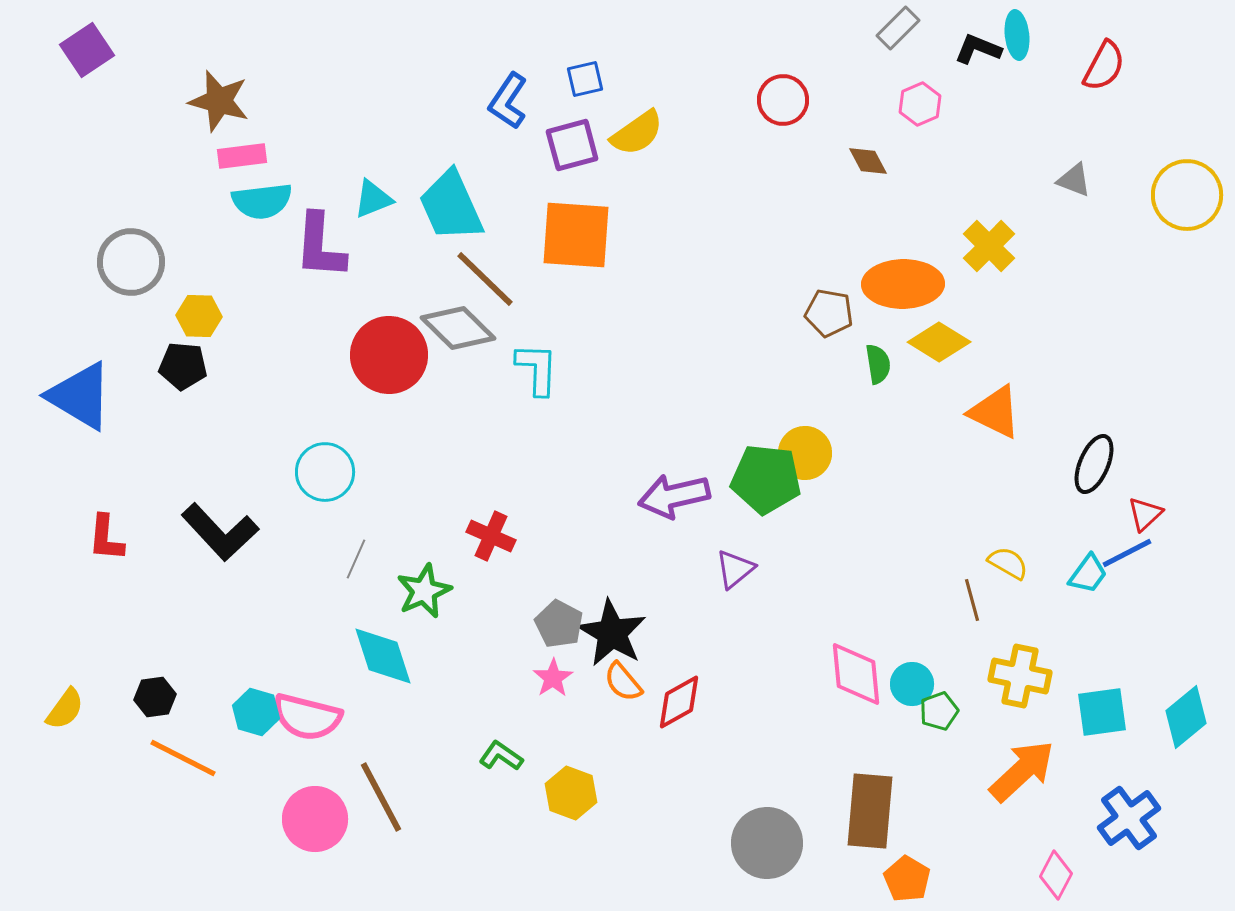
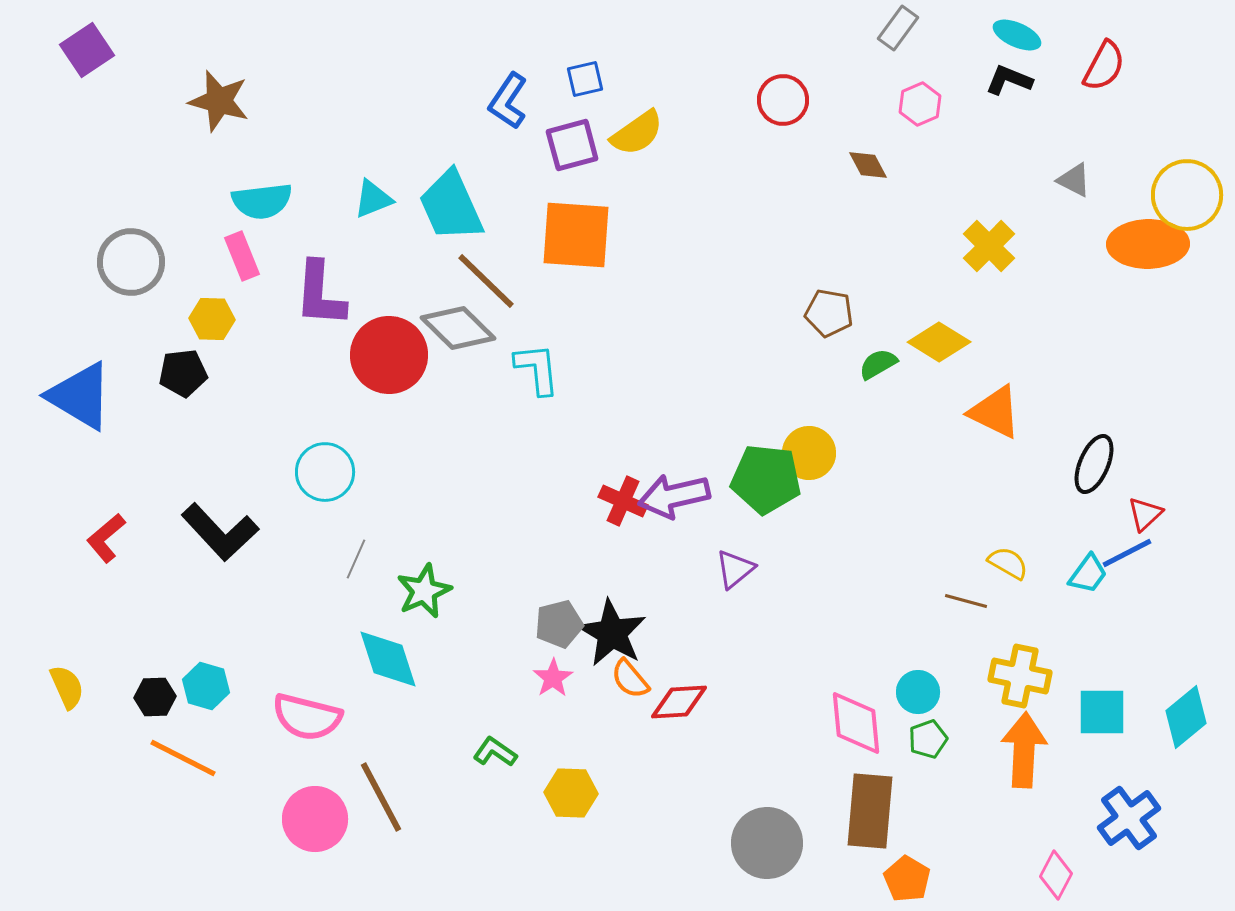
gray rectangle at (898, 28): rotated 9 degrees counterclockwise
cyan ellipse at (1017, 35): rotated 60 degrees counterclockwise
black L-shape at (978, 49): moved 31 px right, 31 px down
pink rectangle at (242, 156): moved 100 px down; rotated 75 degrees clockwise
brown diamond at (868, 161): moved 4 px down
gray triangle at (1074, 180): rotated 6 degrees clockwise
purple L-shape at (320, 246): moved 48 px down
brown line at (485, 279): moved 1 px right, 2 px down
orange ellipse at (903, 284): moved 245 px right, 40 px up
yellow hexagon at (199, 316): moved 13 px right, 3 px down
green semicircle at (878, 364): rotated 111 degrees counterclockwise
black pentagon at (183, 366): moved 7 px down; rotated 12 degrees counterclockwise
cyan L-shape at (537, 369): rotated 8 degrees counterclockwise
yellow circle at (805, 453): moved 4 px right
red cross at (491, 536): moved 132 px right, 35 px up
red L-shape at (106, 538): rotated 45 degrees clockwise
brown line at (972, 600): moved 6 px left, 1 px down; rotated 60 degrees counterclockwise
gray pentagon at (559, 624): rotated 30 degrees clockwise
cyan diamond at (383, 656): moved 5 px right, 3 px down
pink diamond at (856, 674): moved 49 px down
orange semicircle at (623, 682): moved 7 px right, 3 px up
cyan circle at (912, 684): moved 6 px right, 8 px down
black hexagon at (155, 697): rotated 6 degrees clockwise
red diamond at (679, 702): rotated 26 degrees clockwise
yellow semicircle at (65, 709): moved 2 px right, 22 px up; rotated 60 degrees counterclockwise
green pentagon at (939, 711): moved 11 px left, 28 px down
cyan hexagon at (256, 712): moved 50 px left, 26 px up
cyan square at (1102, 712): rotated 8 degrees clockwise
green L-shape at (501, 756): moved 6 px left, 4 px up
orange arrow at (1022, 771): moved 2 px right, 21 px up; rotated 44 degrees counterclockwise
yellow hexagon at (571, 793): rotated 18 degrees counterclockwise
